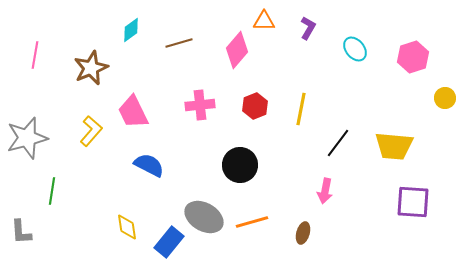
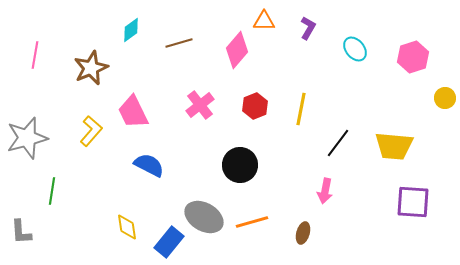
pink cross: rotated 32 degrees counterclockwise
